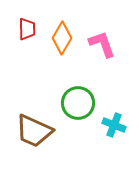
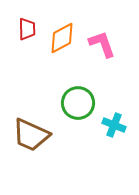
orange diamond: rotated 32 degrees clockwise
brown trapezoid: moved 3 px left, 4 px down
